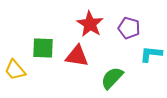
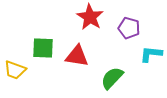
red star: moved 7 px up
yellow trapezoid: rotated 30 degrees counterclockwise
